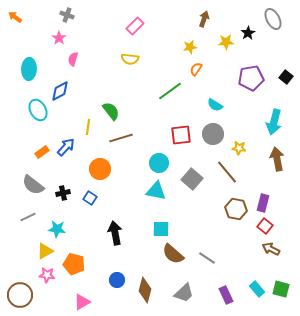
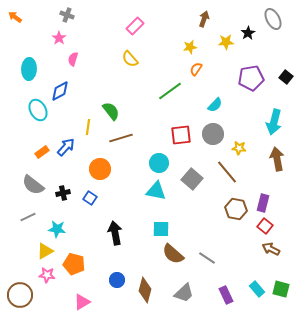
yellow semicircle at (130, 59): rotated 42 degrees clockwise
cyan semicircle at (215, 105): rotated 77 degrees counterclockwise
